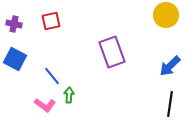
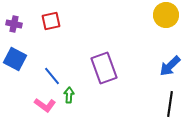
purple rectangle: moved 8 px left, 16 px down
